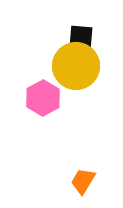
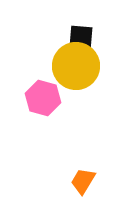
pink hexagon: rotated 16 degrees counterclockwise
